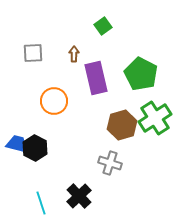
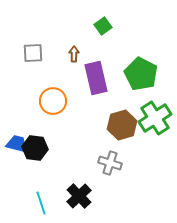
orange circle: moved 1 px left
black hexagon: rotated 20 degrees counterclockwise
